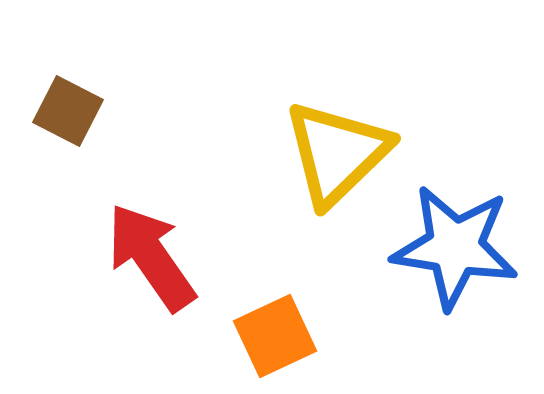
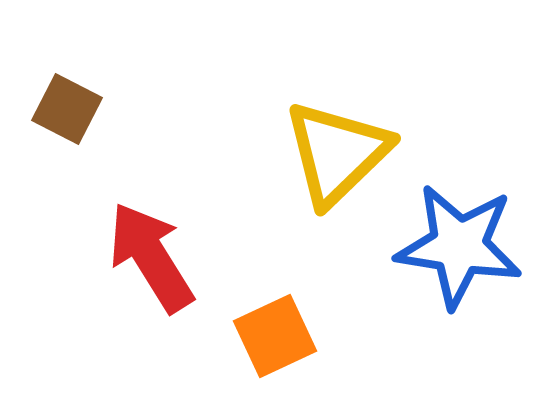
brown square: moved 1 px left, 2 px up
blue star: moved 4 px right, 1 px up
red arrow: rotated 3 degrees clockwise
